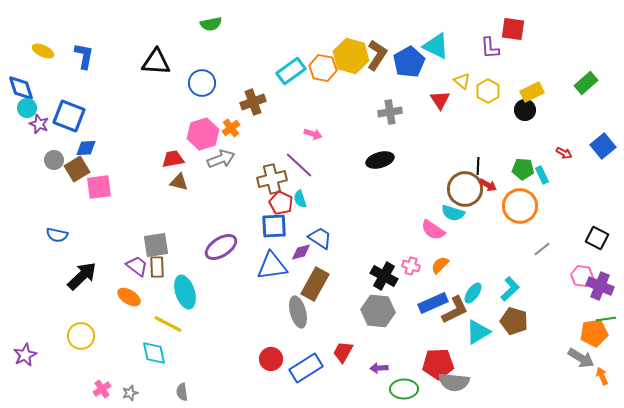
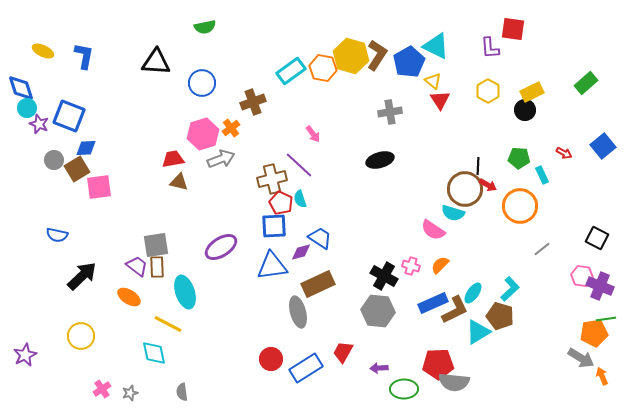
green semicircle at (211, 24): moved 6 px left, 3 px down
yellow triangle at (462, 81): moved 29 px left
pink arrow at (313, 134): rotated 36 degrees clockwise
green pentagon at (523, 169): moved 4 px left, 11 px up
brown rectangle at (315, 284): moved 3 px right; rotated 36 degrees clockwise
brown pentagon at (514, 321): moved 14 px left, 5 px up
